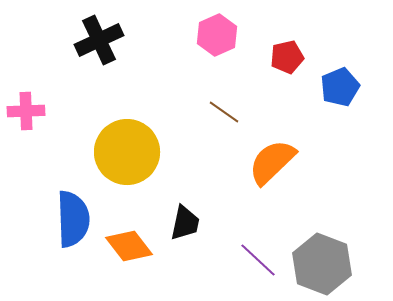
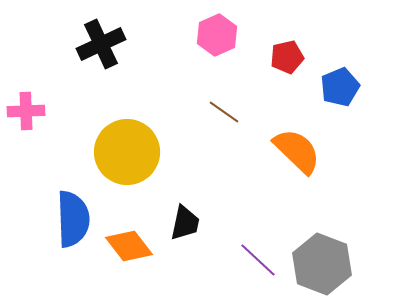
black cross: moved 2 px right, 4 px down
orange semicircle: moved 25 px right, 11 px up; rotated 88 degrees clockwise
